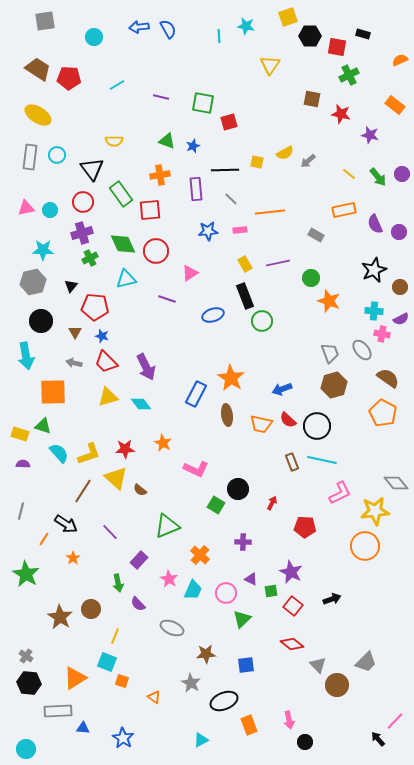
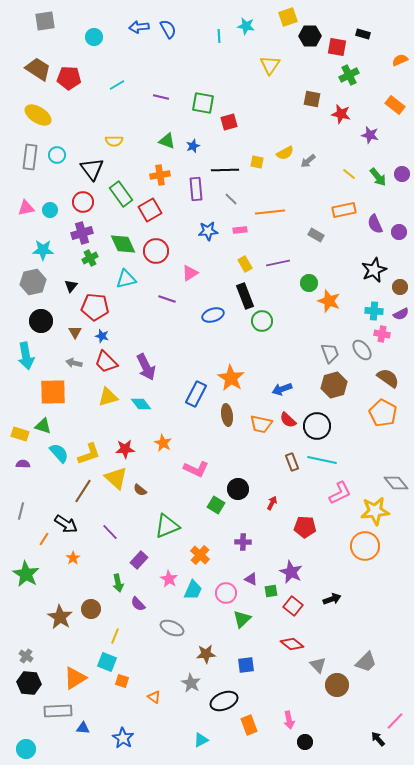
red square at (150, 210): rotated 25 degrees counterclockwise
green circle at (311, 278): moved 2 px left, 5 px down
purple semicircle at (401, 319): moved 5 px up
